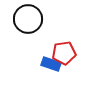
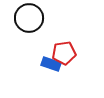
black circle: moved 1 px right, 1 px up
